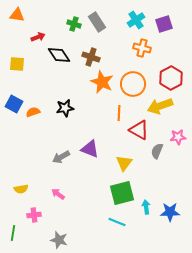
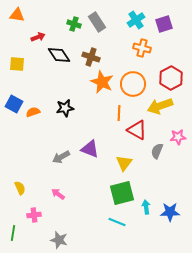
red triangle: moved 2 px left
yellow semicircle: moved 1 px left, 1 px up; rotated 104 degrees counterclockwise
